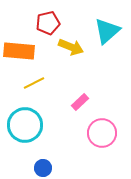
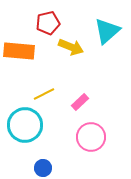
yellow line: moved 10 px right, 11 px down
pink circle: moved 11 px left, 4 px down
